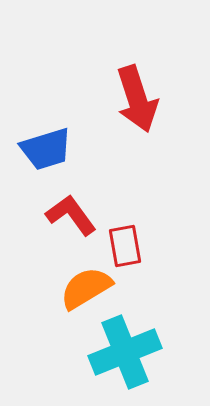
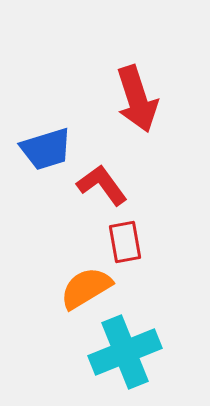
red L-shape: moved 31 px right, 30 px up
red rectangle: moved 4 px up
